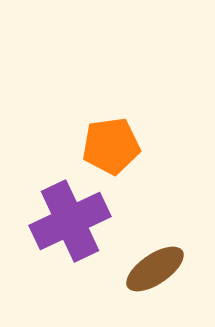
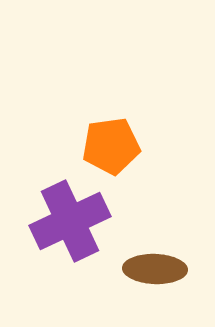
brown ellipse: rotated 36 degrees clockwise
